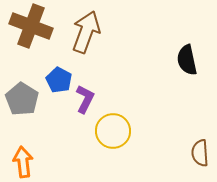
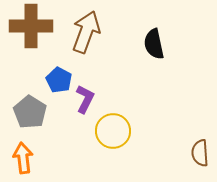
brown cross: rotated 21 degrees counterclockwise
black semicircle: moved 33 px left, 16 px up
gray pentagon: moved 8 px right, 13 px down
orange arrow: moved 4 px up
